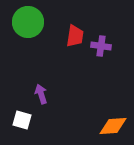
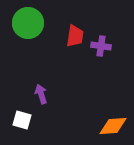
green circle: moved 1 px down
